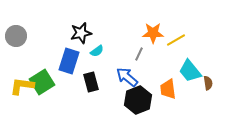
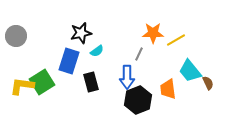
blue arrow: rotated 130 degrees counterclockwise
brown semicircle: rotated 16 degrees counterclockwise
